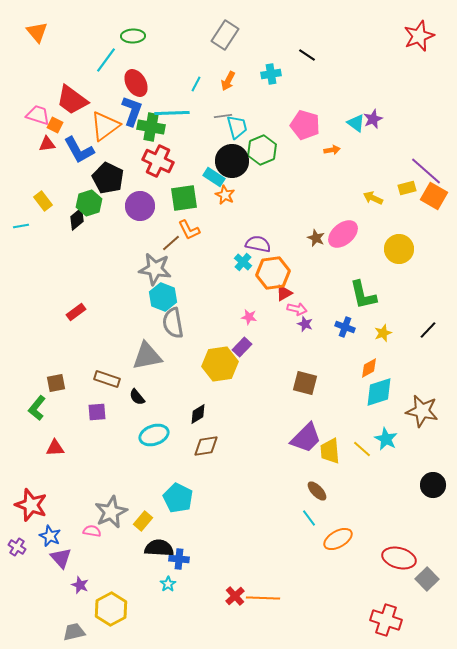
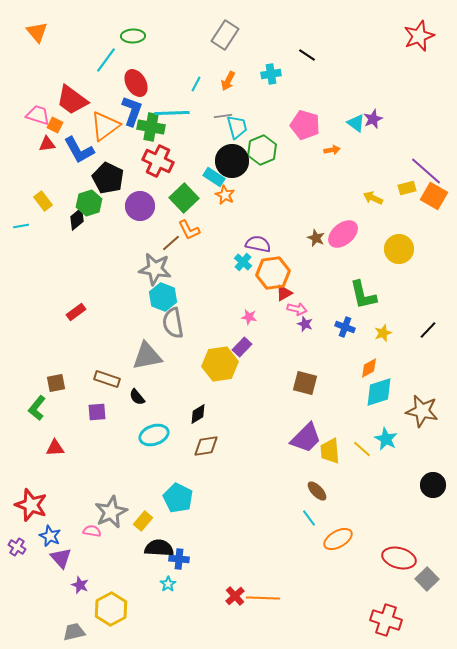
green square at (184, 198): rotated 36 degrees counterclockwise
